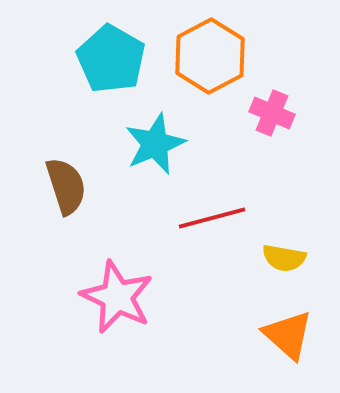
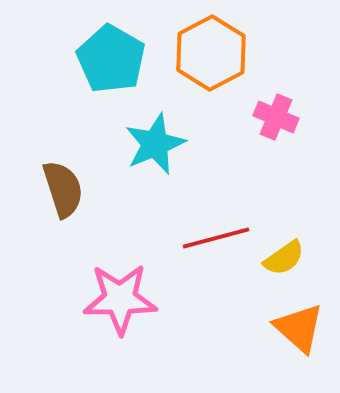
orange hexagon: moved 1 px right, 3 px up
pink cross: moved 4 px right, 4 px down
brown semicircle: moved 3 px left, 3 px down
red line: moved 4 px right, 20 px down
yellow semicircle: rotated 45 degrees counterclockwise
pink star: moved 3 px right, 2 px down; rotated 26 degrees counterclockwise
orange triangle: moved 11 px right, 7 px up
